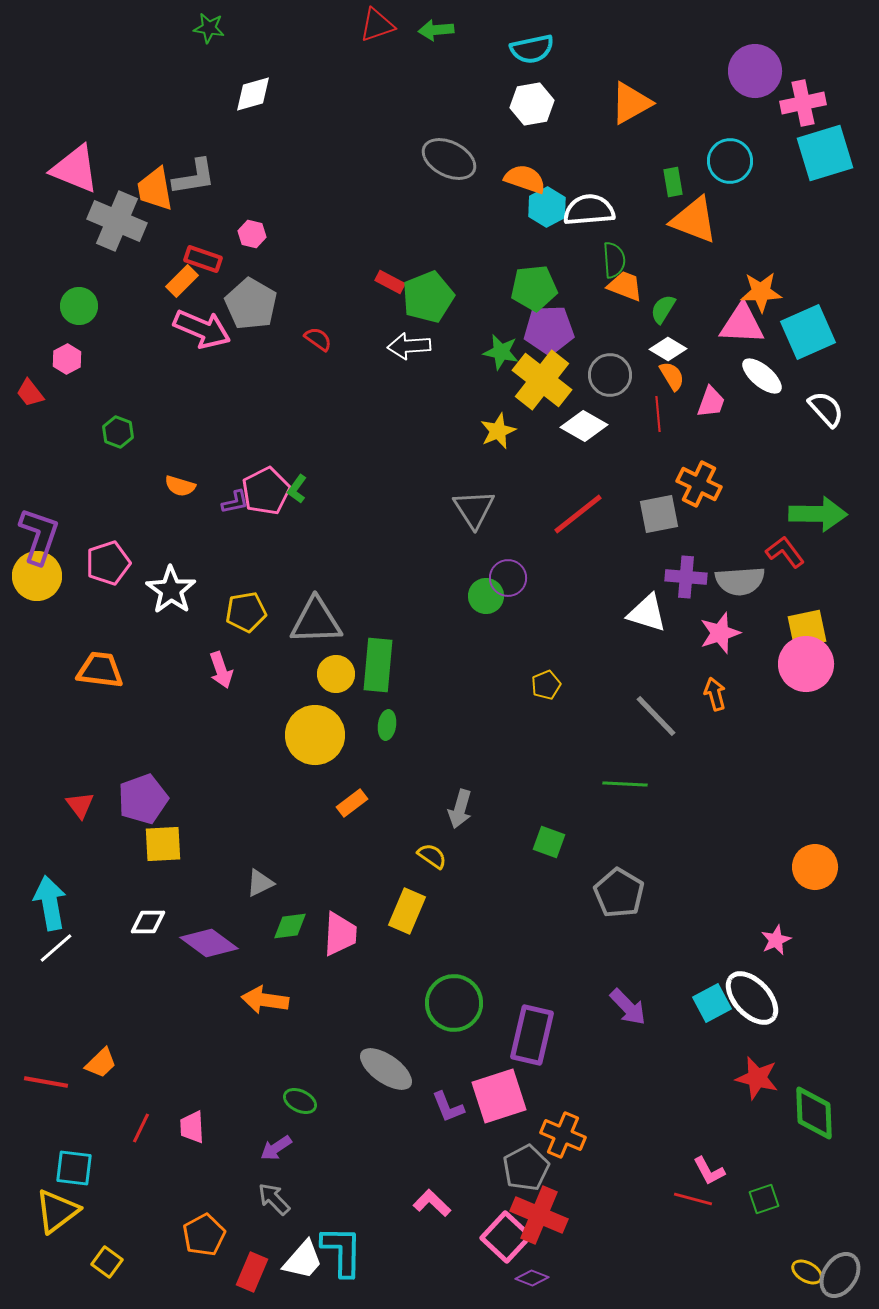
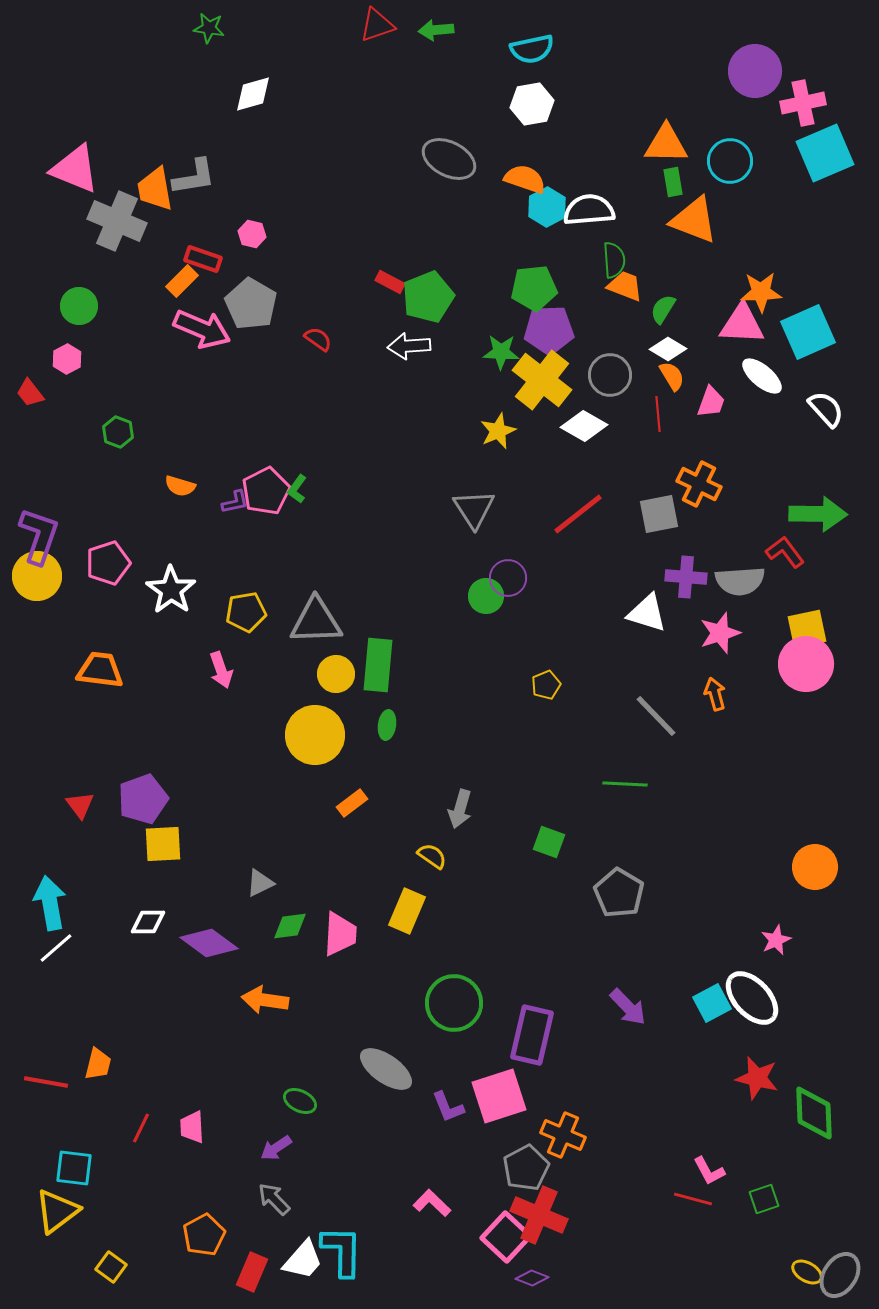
orange triangle at (631, 103): moved 35 px right, 41 px down; rotated 30 degrees clockwise
cyan square at (825, 153): rotated 6 degrees counterclockwise
green star at (501, 352): rotated 9 degrees counterclockwise
orange trapezoid at (101, 1063): moved 3 px left, 1 px down; rotated 32 degrees counterclockwise
yellow square at (107, 1262): moved 4 px right, 5 px down
